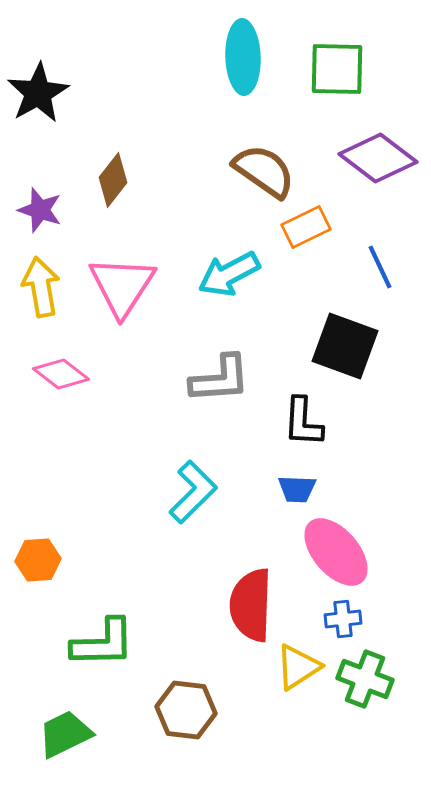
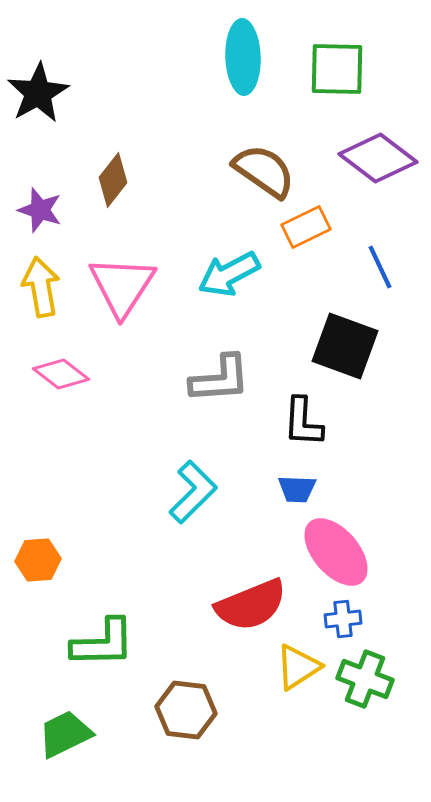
red semicircle: rotated 114 degrees counterclockwise
